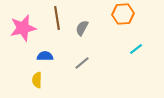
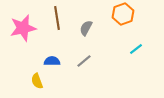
orange hexagon: rotated 15 degrees counterclockwise
gray semicircle: moved 4 px right
blue semicircle: moved 7 px right, 5 px down
gray line: moved 2 px right, 2 px up
yellow semicircle: moved 1 px down; rotated 21 degrees counterclockwise
